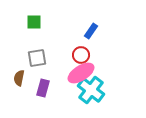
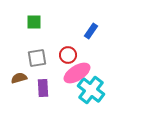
red circle: moved 13 px left
pink ellipse: moved 4 px left
brown semicircle: rotated 63 degrees clockwise
purple rectangle: rotated 18 degrees counterclockwise
